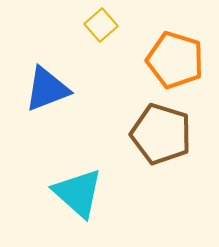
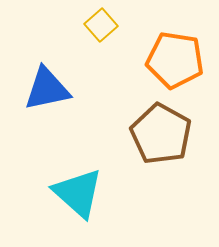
orange pentagon: rotated 8 degrees counterclockwise
blue triangle: rotated 9 degrees clockwise
brown pentagon: rotated 12 degrees clockwise
